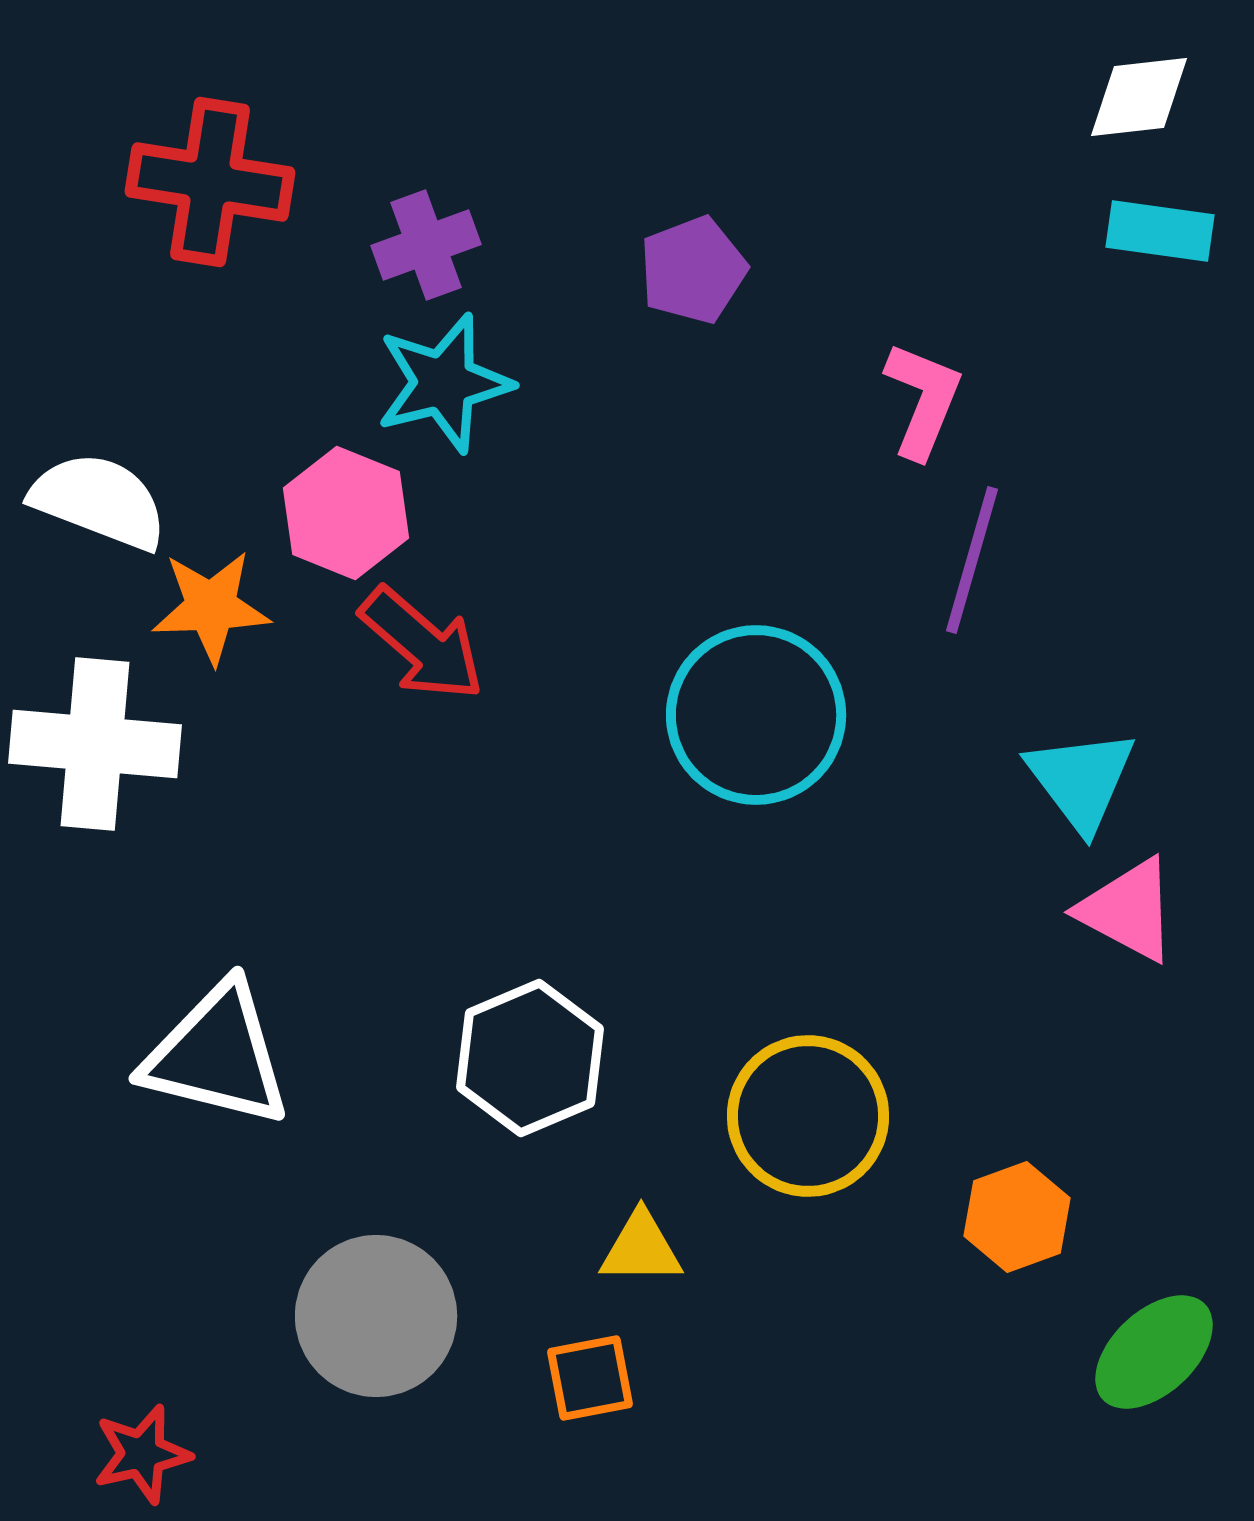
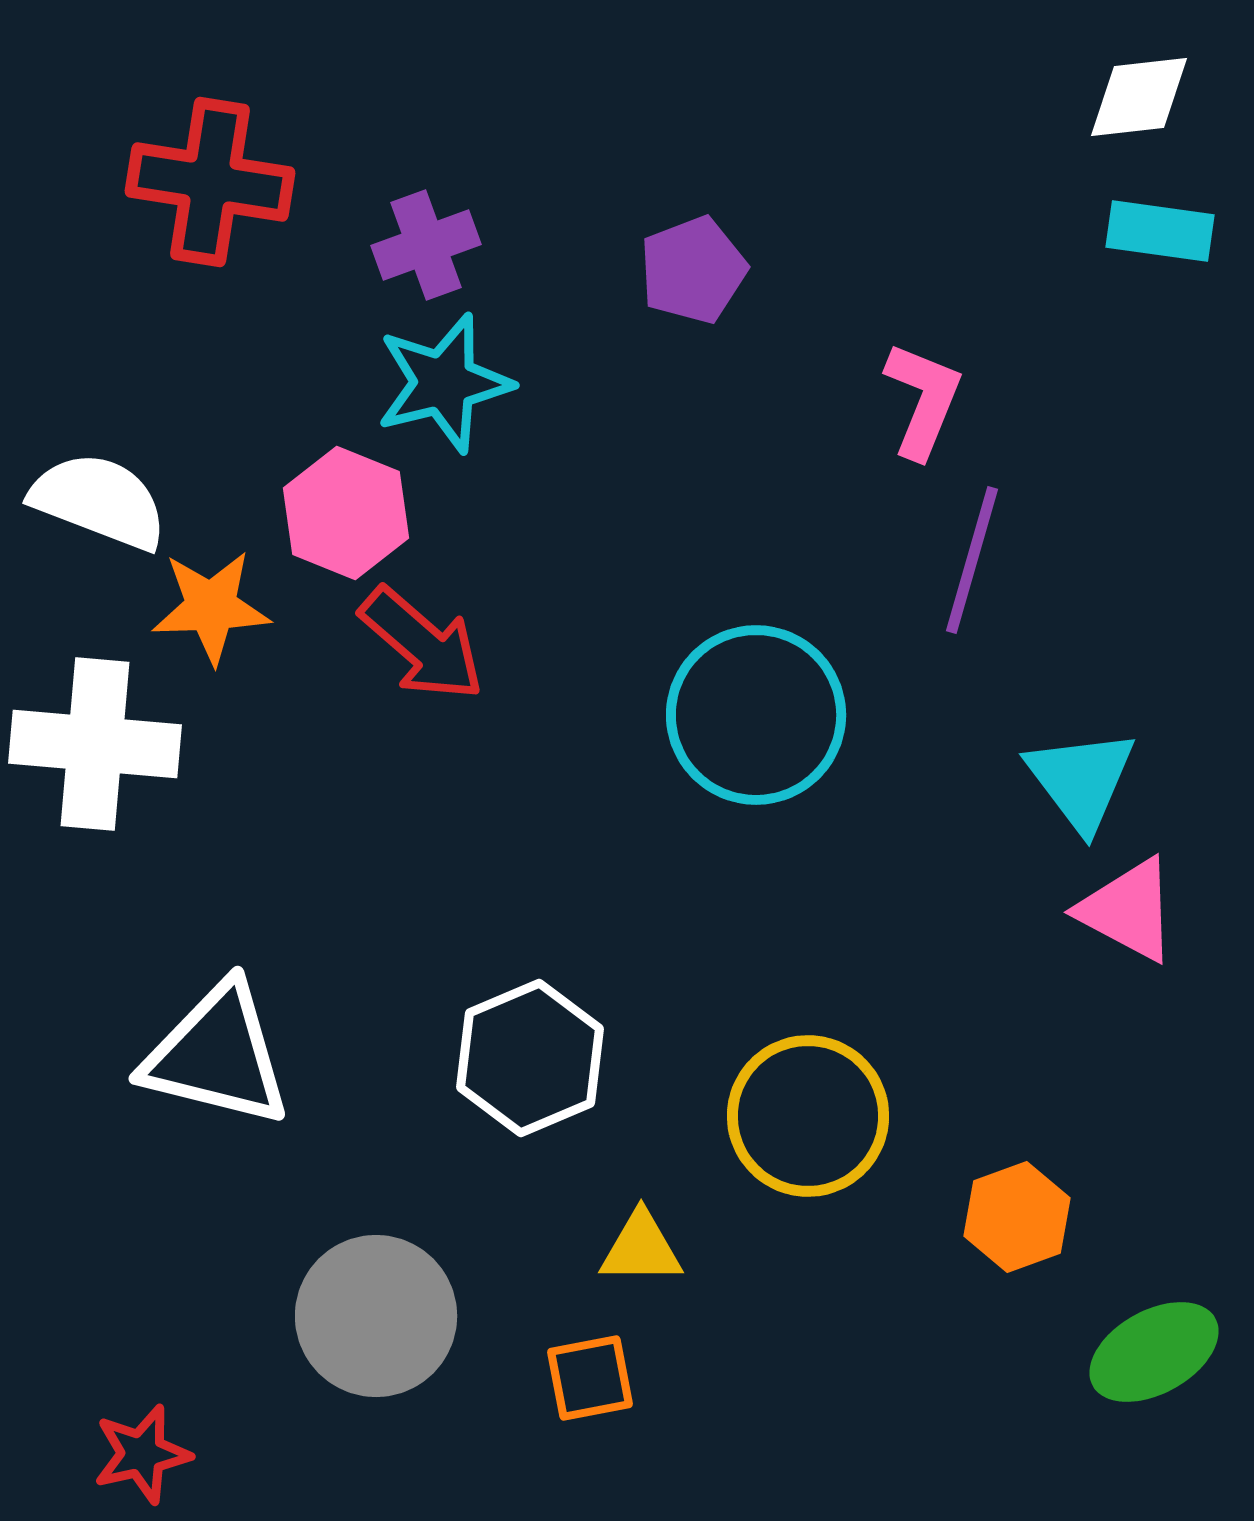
green ellipse: rotated 14 degrees clockwise
